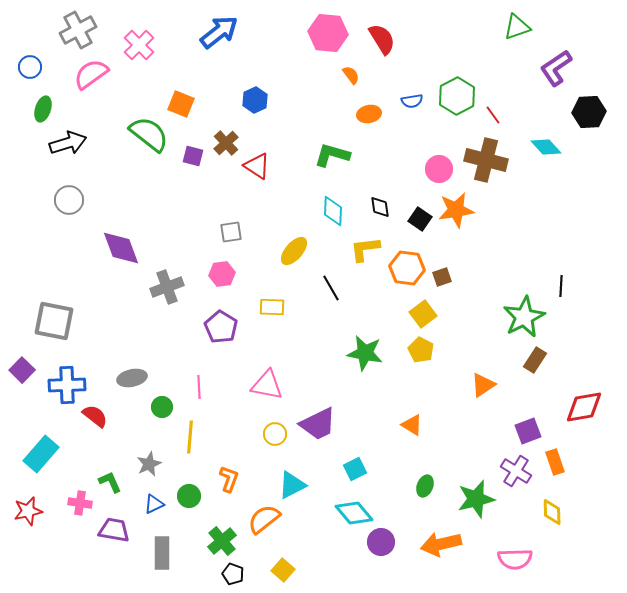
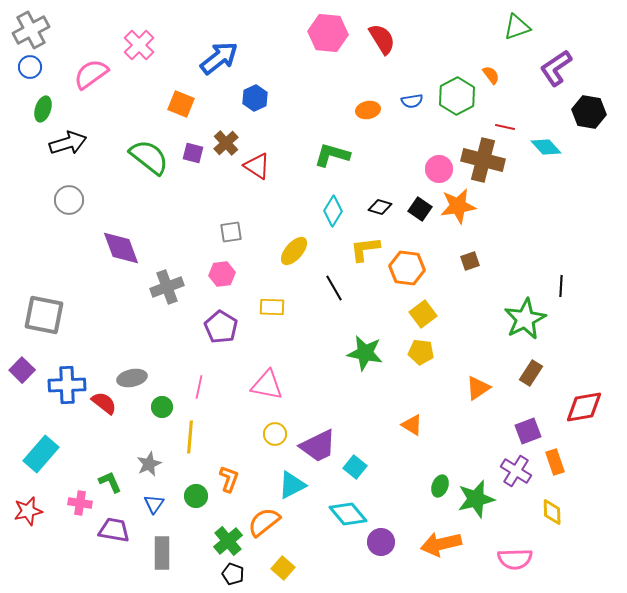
gray cross at (78, 30): moved 47 px left
blue arrow at (219, 32): moved 26 px down
orange semicircle at (351, 75): moved 140 px right
blue hexagon at (255, 100): moved 2 px up
black hexagon at (589, 112): rotated 12 degrees clockwise
orange ellipse at (369, 114): moved 1 px left, 4 px up
red line at (493, 115): moved 12 px right, 12 px down; rotated 42 degrees counterclockwise
green semicircle at (149, 134): moved 23 px down
purple square at (193, 156): moved 3 px up
brown cross at (486, 160): moved 3 px left
black diamond at (380, 207): rotated 65 degrees counterclockwise
orange star at (456, 210): moved 2 px right, 4 px up
cyan diamond at (333, 211): rotated 28 degrees clockwise
black square at (420, 219): moved 10 px up
brown square at (442, 277): moved 28 px right, 16 px up
black line at (331, 288): moved 3 px right
green star at (524, 317): moved 1 px right, 2 px down
gray square at (54, 321): moved 10 px left, 6 px up
yellow pentagon at (421, 350): moved 2 px down; rotated 20 degrees counterclockwise
brown rectangle at (535, 360): moved 4 px left, 13 px down
orange triangle at (483, 385): moved 5 px left, 3 px down
pink line at (199, 387): rotated 15 degrees clockwise
red semicircle at (95, 416): moved 9 px right, 13 px up
purple trapezoid at (318, 424): moved 22 px down
cyan square at (355, 469): moved 2 px up; rotated 25 degrees counterclockwise
green ellipse at (425, 486): moved 15 px right
green circle at (189, 496): moved 7 px right
blue triangle at (154, 504): rotated 30 degrees counterclockwise
cyan diamond at (354, 513): moved 6 px left, 1 px down
orange semicircle at (264, 519): moved 3 px down
green cross at (222, 541): moved 6 px right
yellow square at (283, 570): moved 2 px up
